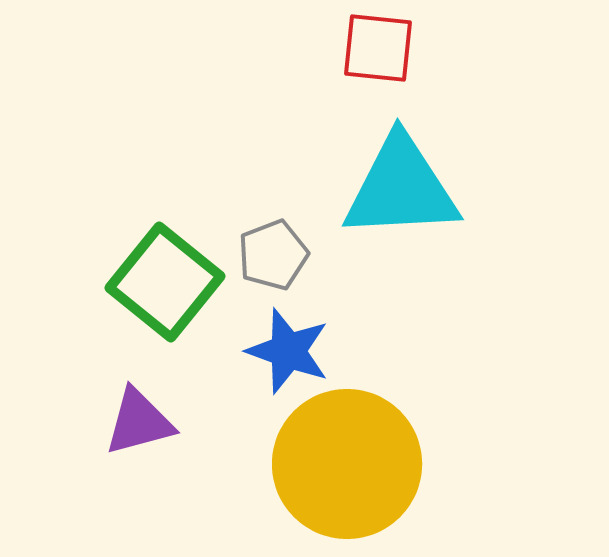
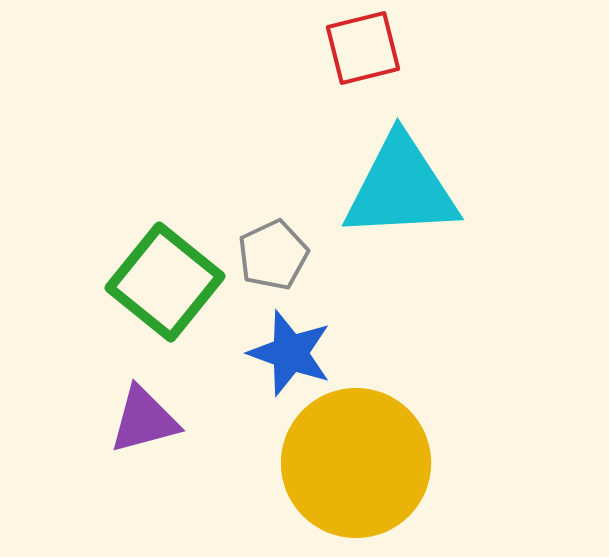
red square: moved 15 px left; rotated 20 degrees counterclockwise
gray pentagon: rotated 4 degrees counterclockwise
blue star: moved 2 px right, 2 px down
purple triangle: moved 5 px right, 2 px up
yellow circle: moved 9 px right, 1 px up
